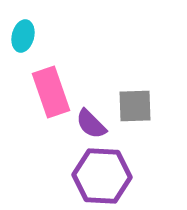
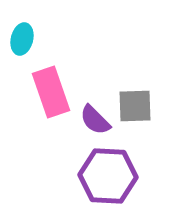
cyan ellipse: moved 1 px left, 3 px down
purple semicircle: moved 4 px right, 4 px up
purple hexagon: moved 6 px right
